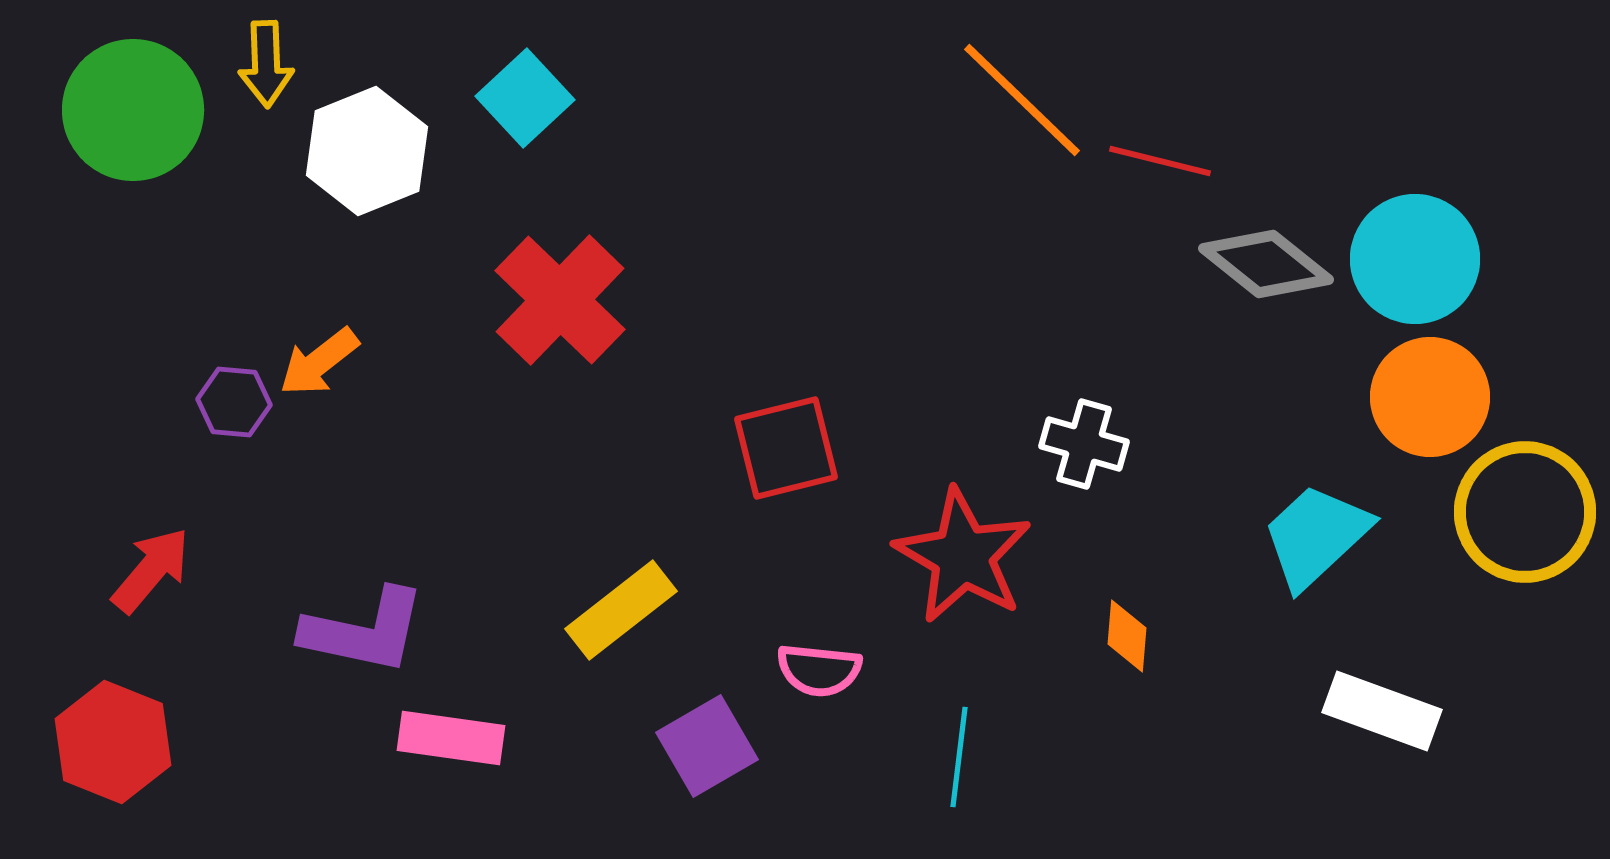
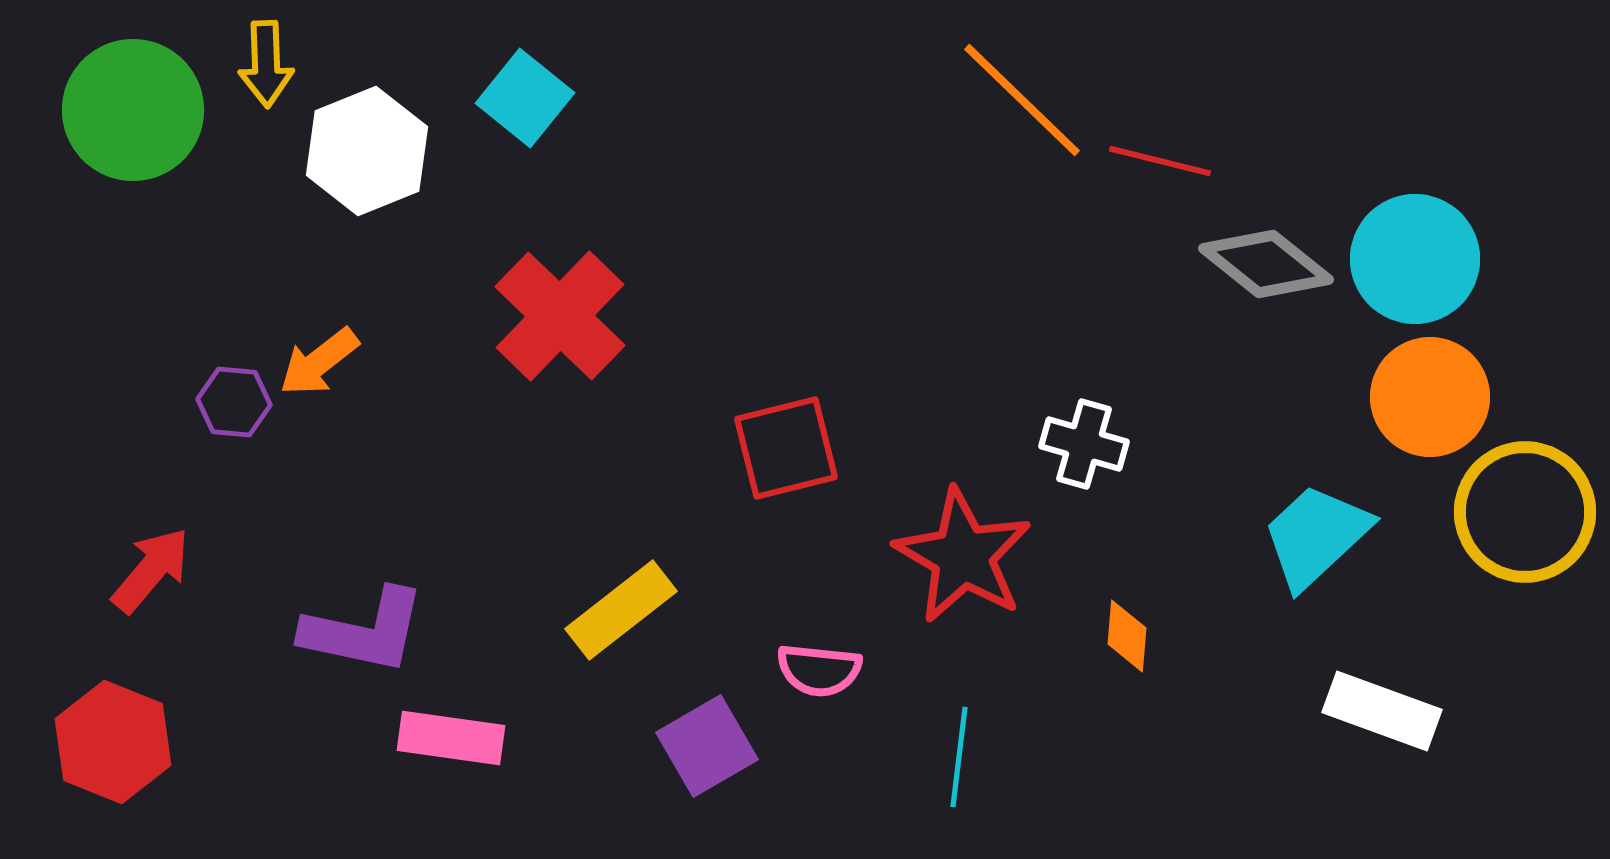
cyan square: rotated 8 degrees counterclockwise
red cross: moved 16 px down
